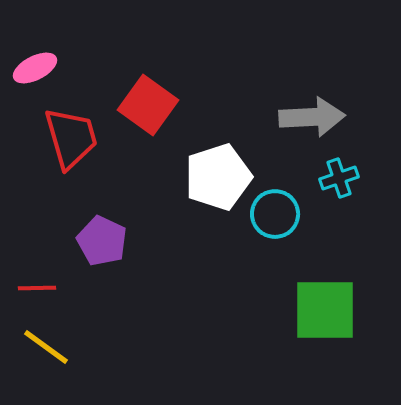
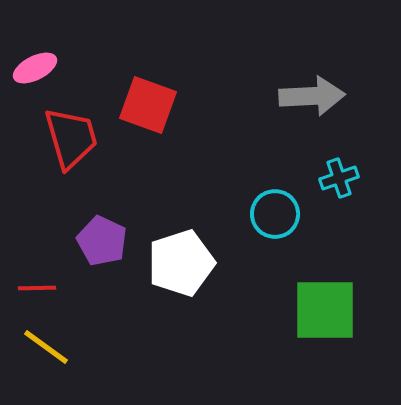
red square: rotated 16 degrees counterclockwise
gray arrow: moved 21 px up
white pentagon: moved 37 px left, 86 px down
